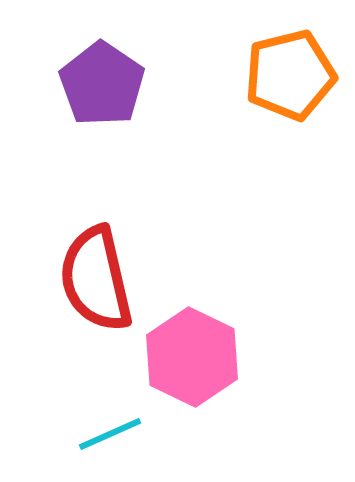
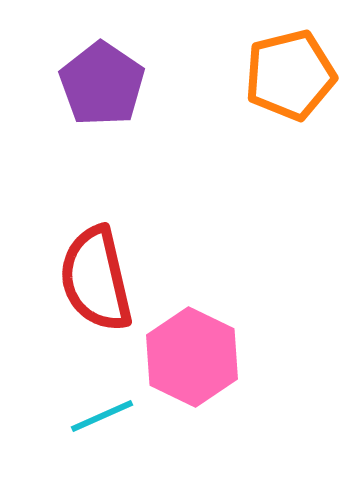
cyan line: moved 8 px left, 18 px up
